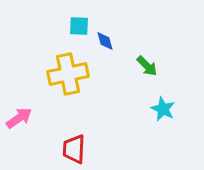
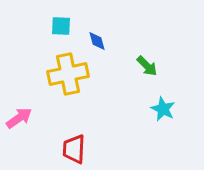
cyan square: moved 18 px left
blue diamond: moved 8 px left
